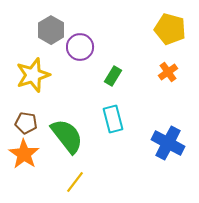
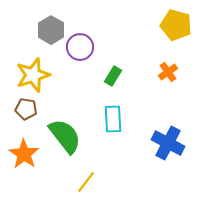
yellow pentagon: moved 6 px right, 4 px up
cyan rectangle: rotated 12 degrees clockwise
brown pentagon: moved 14 px up
green semicircle: moved 2 px left
yellow line: moved 11 px right
